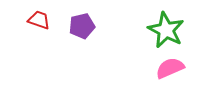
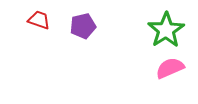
purple pentagon: moved 1 px right
green star: rotated 12 degrees clockwise
